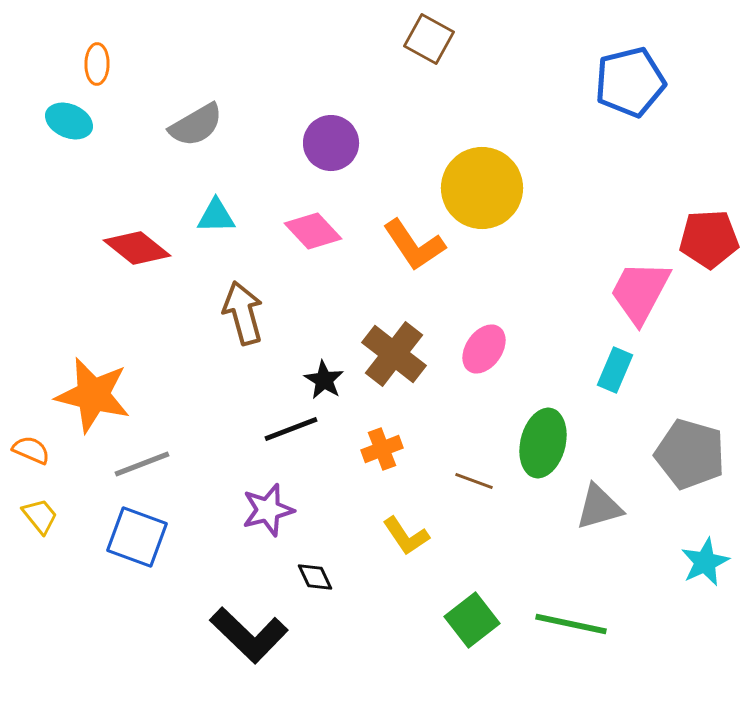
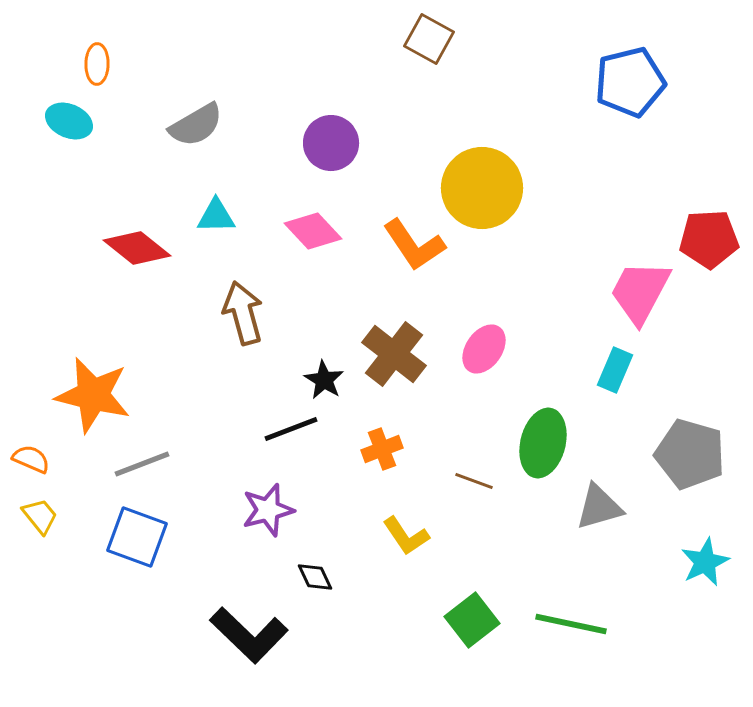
orange semicircle: moved 9 px down
